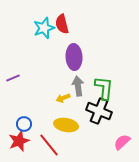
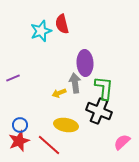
cyan star: moved 3 px left, 3 px down
purple ellipse: moved 11 px right, 6 px down
gray arrow: moved 3 px left, 3 px up
yellow arrow: moved 4 px left, 5 px up
blue circle: moved 4 px left, 1 px down
red line: rotated 10 degrees counterclockwise
